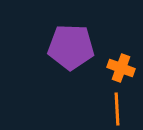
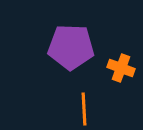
orange line: moved 33 px left
